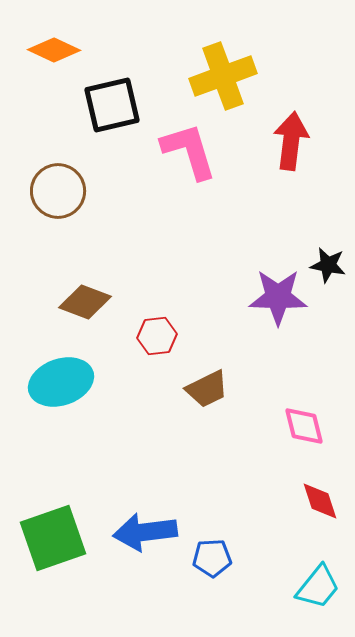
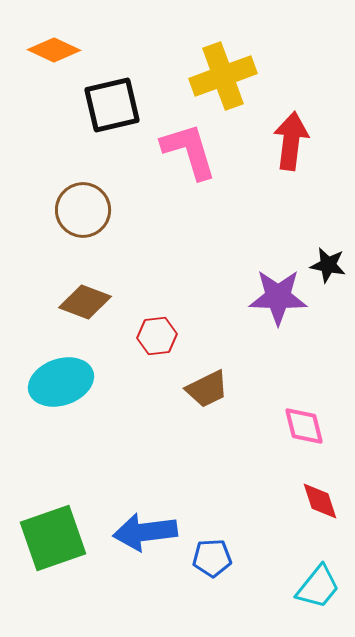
brown circle: moved 25 px right, 19 px down
